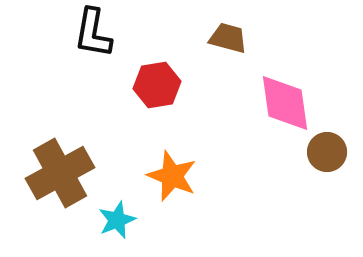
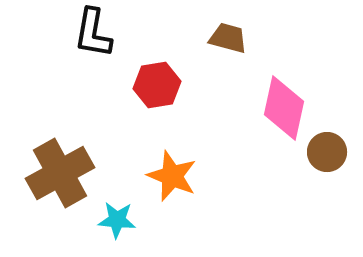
pink diamond: moved 1 px left, 5 px down; rotated 20 degrees clockwise
cyan star: rotated 27 degrees clockwise
